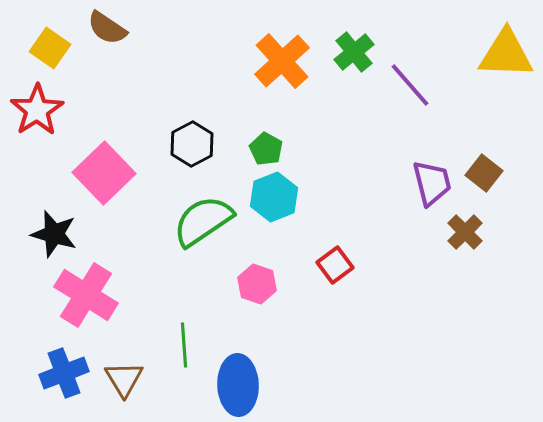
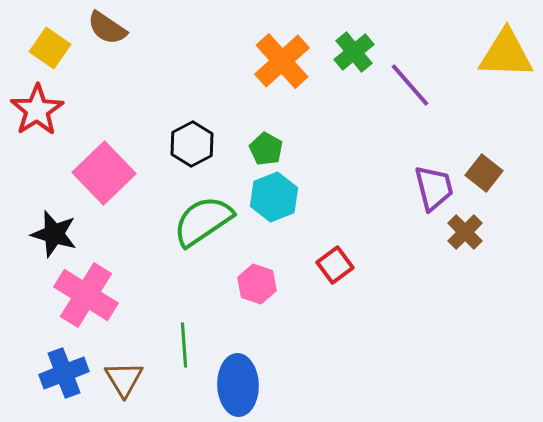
purple trapezoid: moved 2 px right, 5 px down
